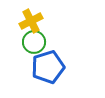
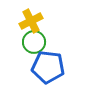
blue pentagon: rotated 24 degrees clockwise
